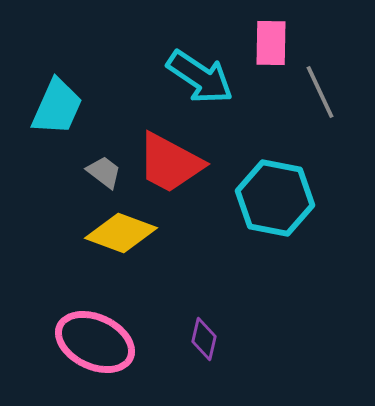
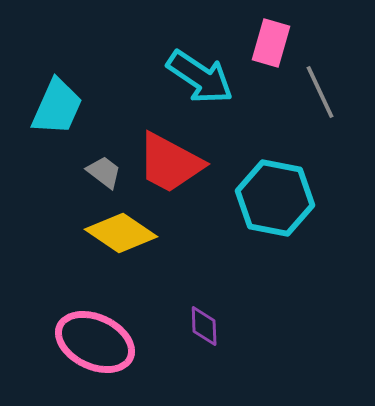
pink rectangle: rotated 15 degrees clockwise
yellow diamond: rotated 14 degrees clockwise
purple diamond: moved 13 px up; rotated 15 degrees counterclockwise
